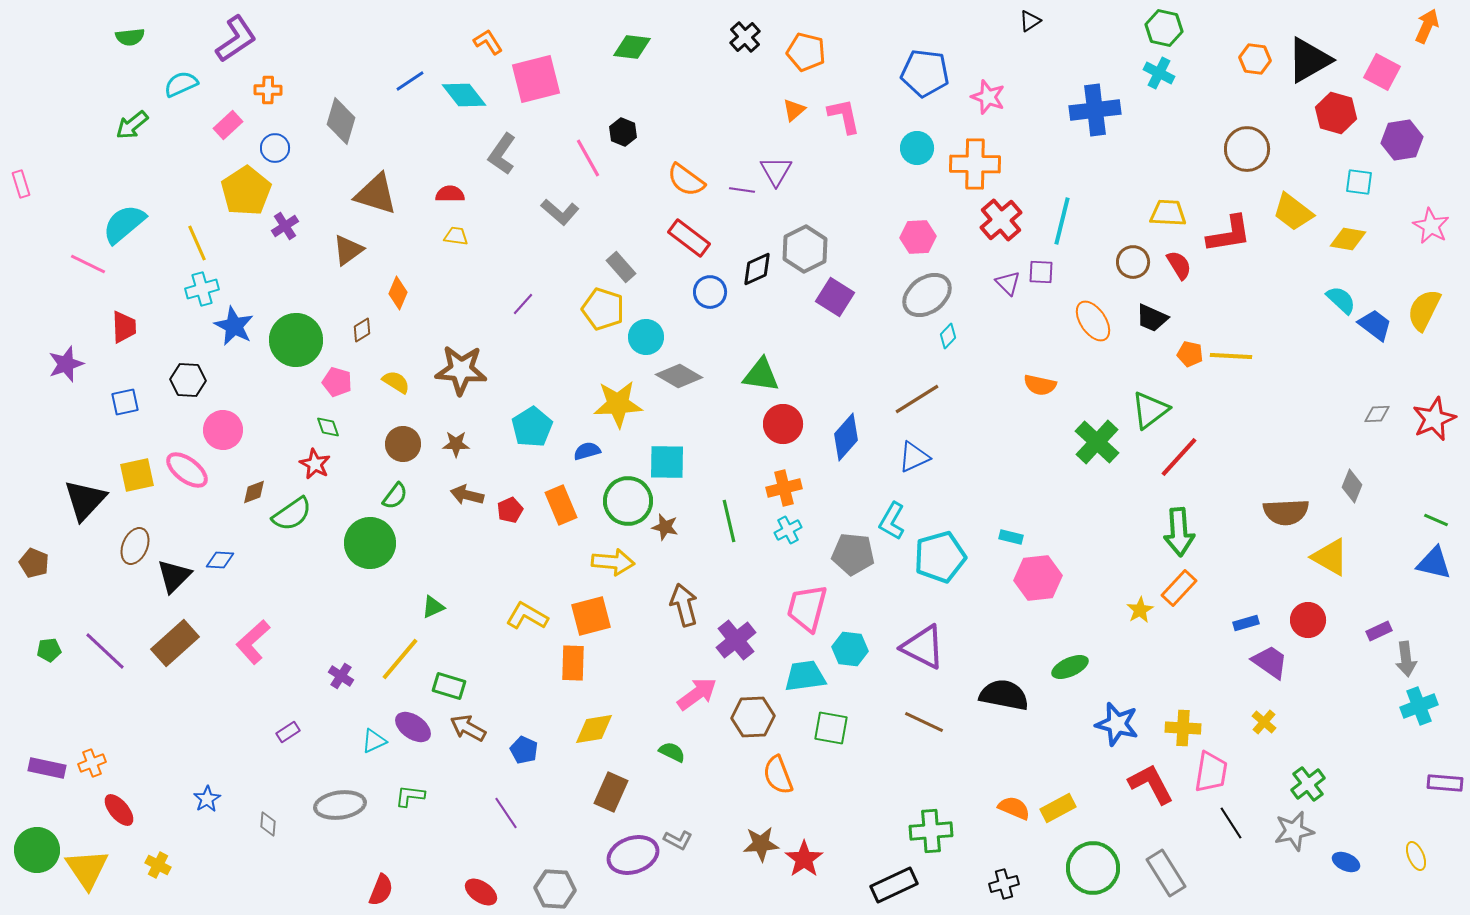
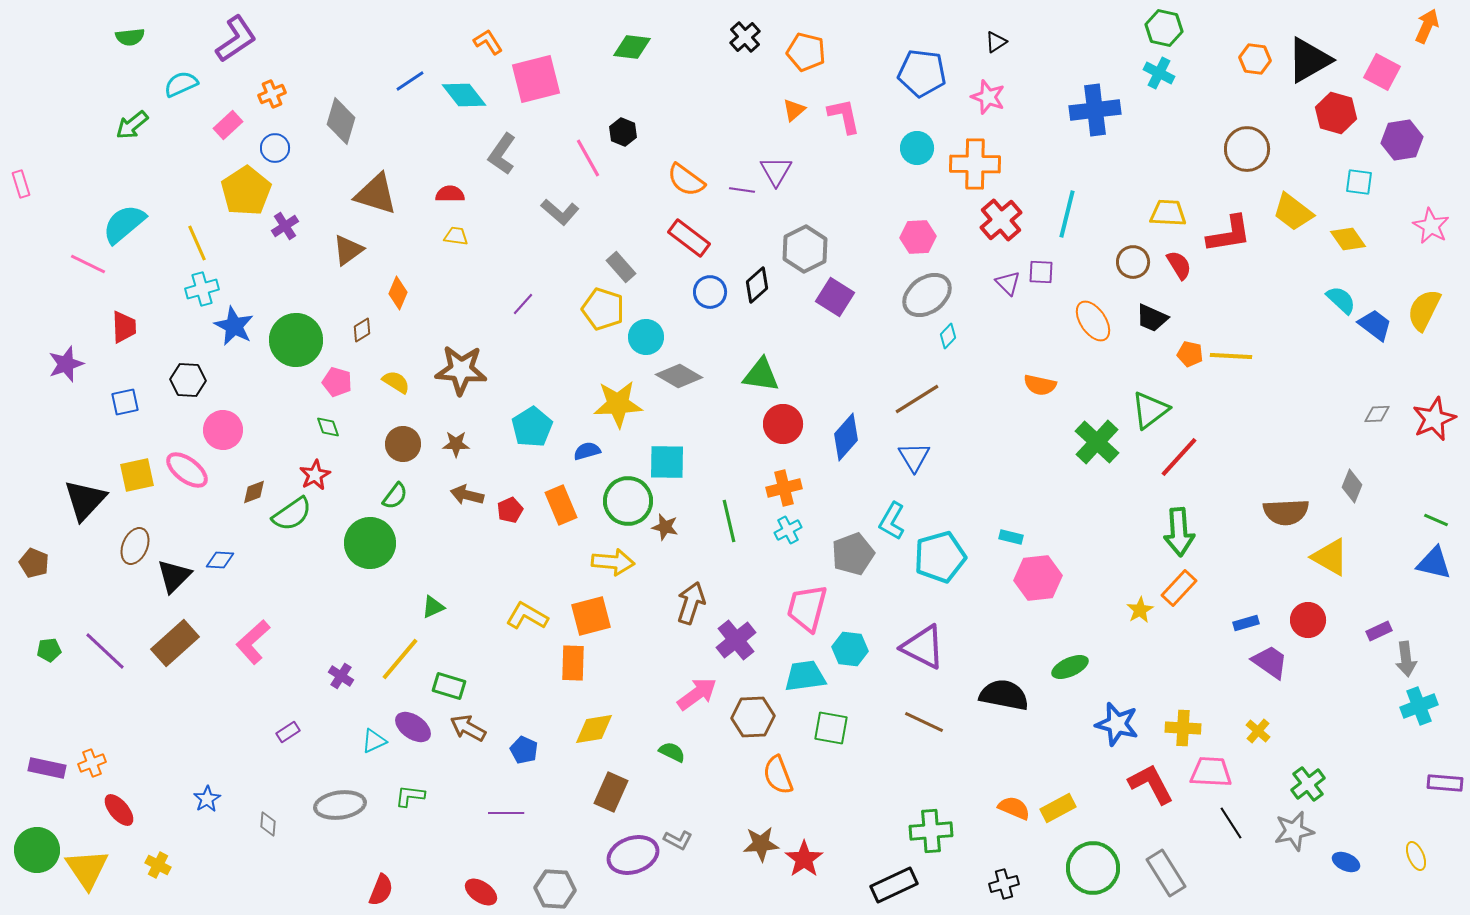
black triangle at (1030, 21): moved 34 px left, 21 px down
blue pentagon at (925, 73): moved 3 px left
orange cross at (268, 90): moved 4 px right, 4 px down; rotated 24 degrees counterclockwise
cyan line at (1062, 221): moved 5 px right, 7 px up
yellow diamond at (1348, 239): rotated 45 degrees clockwise
black diamond at (757, 269): moved 16 px down; rotated 18 degrees counterclockwise
blue triangle at (914, 457): rotated 36 degrees counterclockwise
red star at (315, 464): moved 11 px down; rotated 16 degrees clockwise
gray pentagon at (853, 554): rotated 27 degrees counterclockwise
brown arrow at (684, 605): moved 7 px right, 2 px up; rotated 33 degrees clockwise
yellow cross at (1264, 722): moved 6 px left, 9 px down
pink trapezoid at (1211, 772): rotated 96 degrees counterclockwise
purple line at (506, 813): rotated 56 degrees counterclockwise
